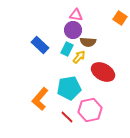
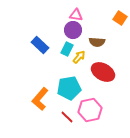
brown semicircle: moved 9 px right
